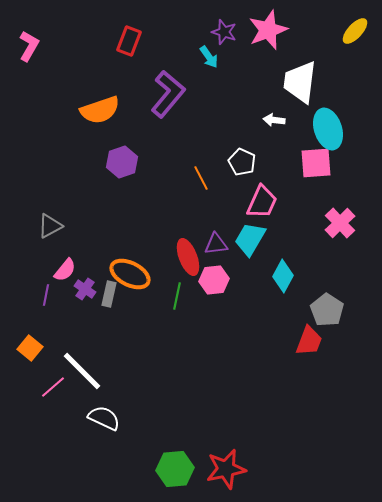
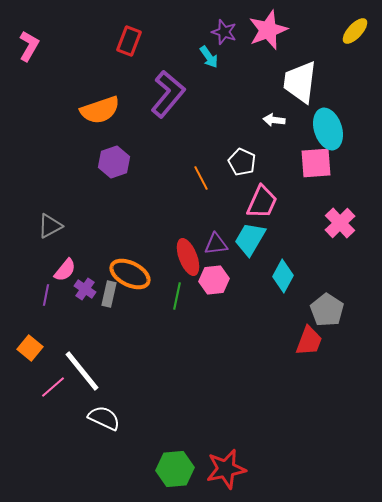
purple hexagon: moved 8 px left
white line: rotated 6 degrees clockwise
